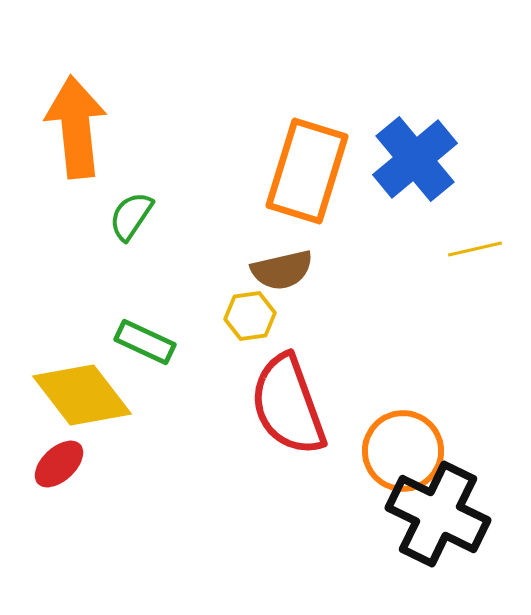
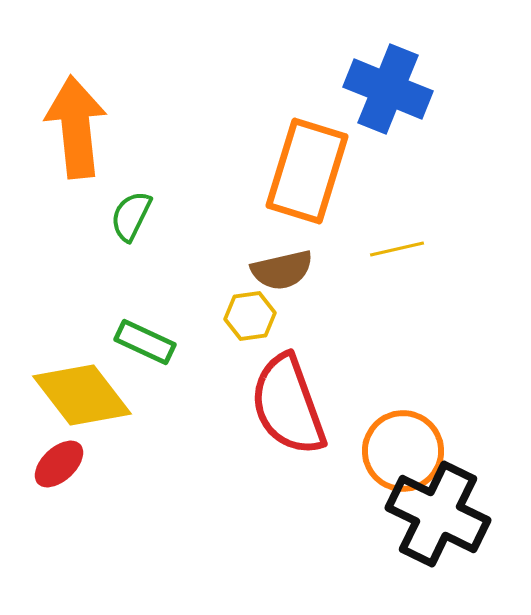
blue cross: moved 27 px left, 70 px up; rotated 28 degrees counterclockwise
green semicircle: rotated 8 degrees counterclockwise
yellow line: moved 78 px left
